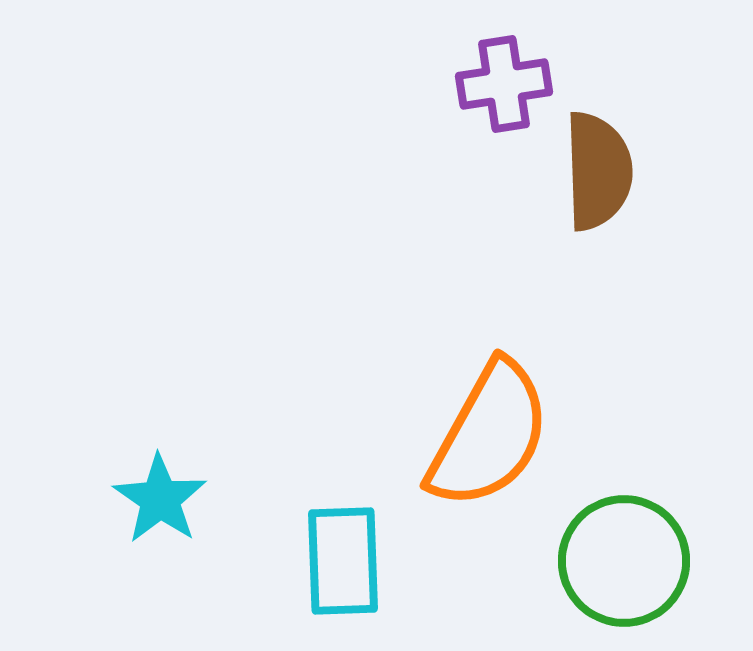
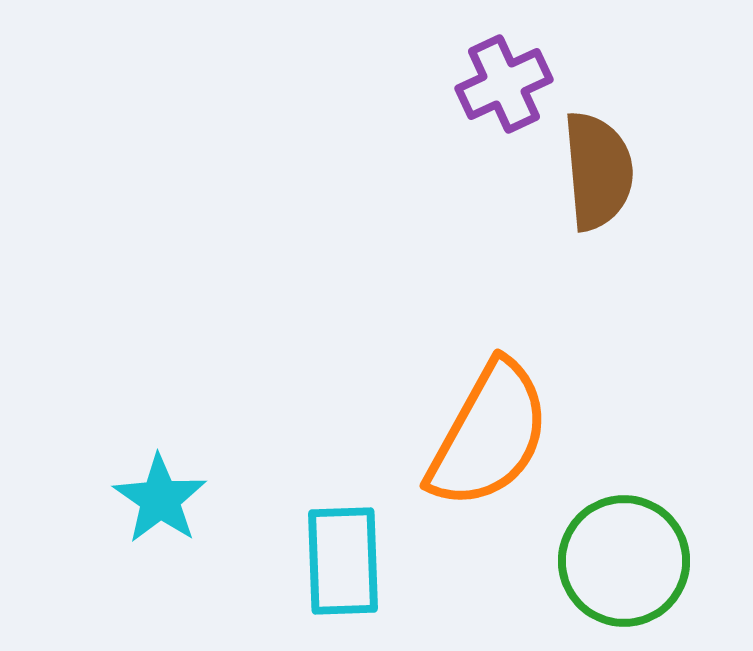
purple cross: rotated 16 degrees counterclockwise
brown semicircle: rotated 3 degrees counterclockwise
